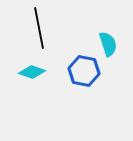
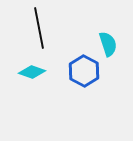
blue hexagon: rotated 16 degrees clockwise
